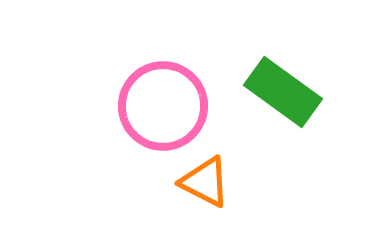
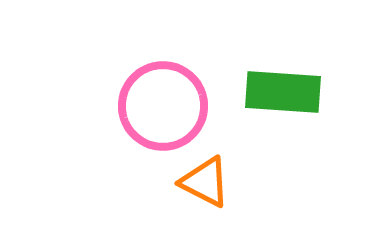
green rectangle: rotated 32 degrees counterclockwise
